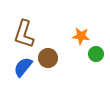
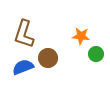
blue semicircle: rotated 30 degrees clockwise
